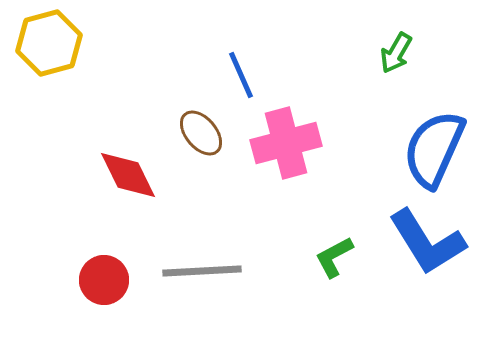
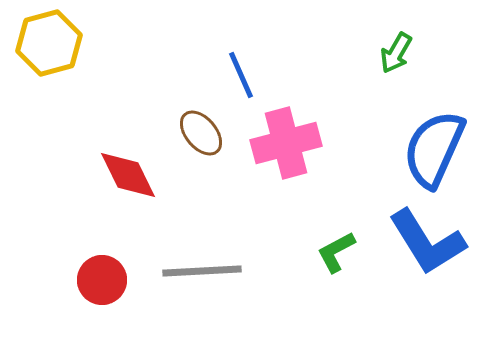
green L-shape: moved 2 px right, 5 px up
red circle: moved 2 px left
